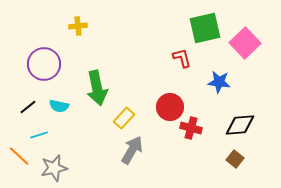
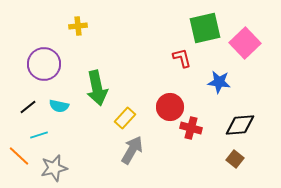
yellow rectangle: moved 1 px right
